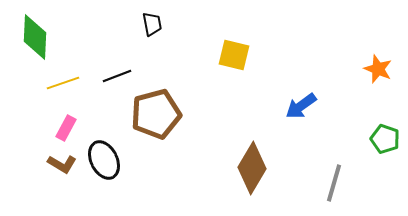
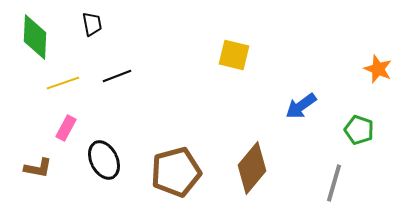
black trapezoid: moved 60 px left
brown pentagon: moved 20 px right, 58 px down
green pentagon: moved 26 px left, 9 px up
brown L-shape: moved 24 px left, 4 px down; rotated 20 degrees counterclockwise
brown diamond: rotated 9 degrees clockwise
